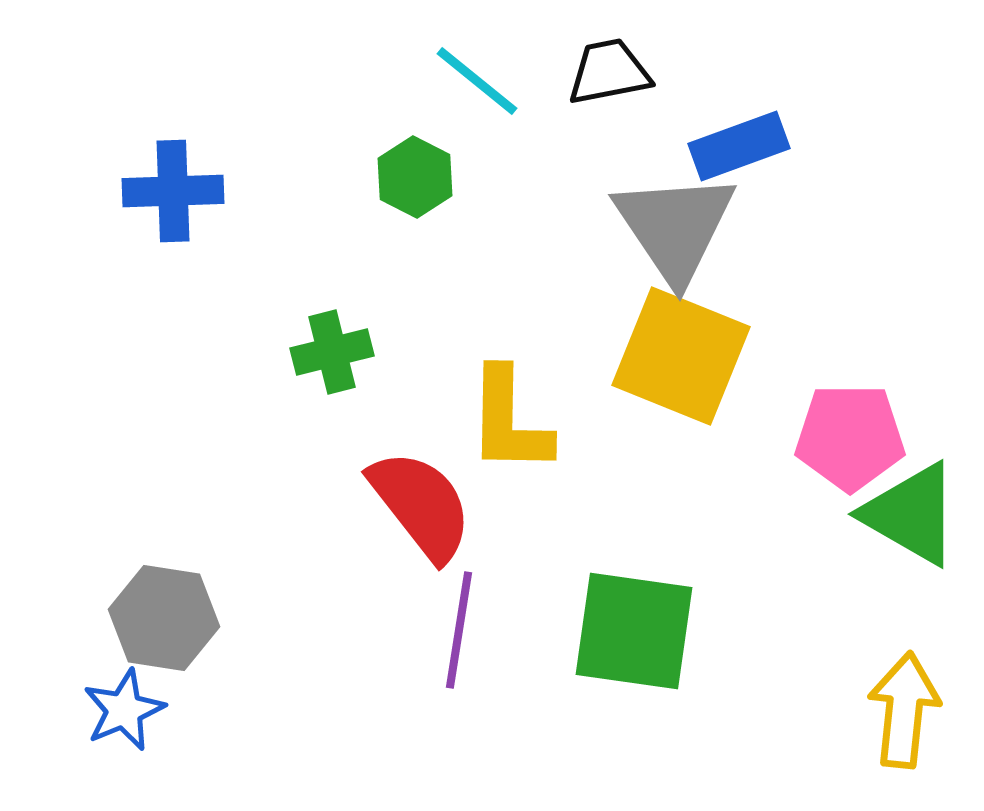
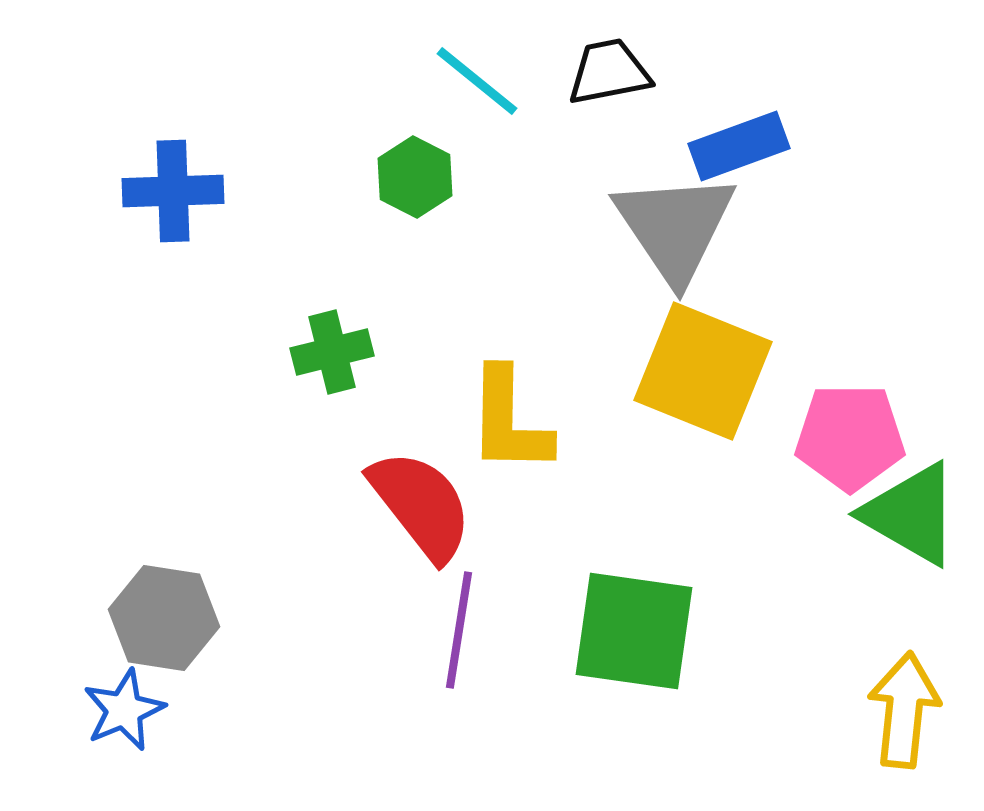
yellow square: moved 22 px right, 15 px down
